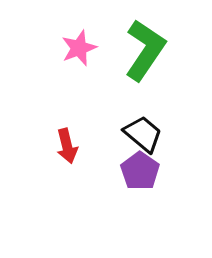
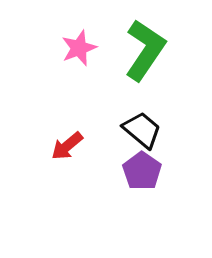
black trapezoid: moved 1 px left, 4 px up
red arrow: rotated 64 degrees clockwise
purple pentagon: moved 2 px right
